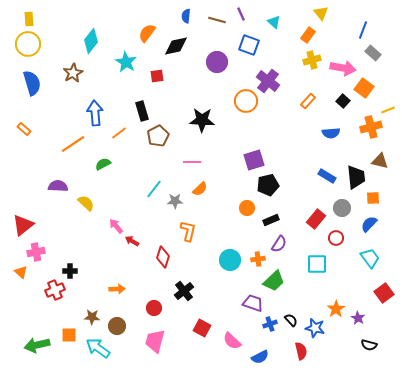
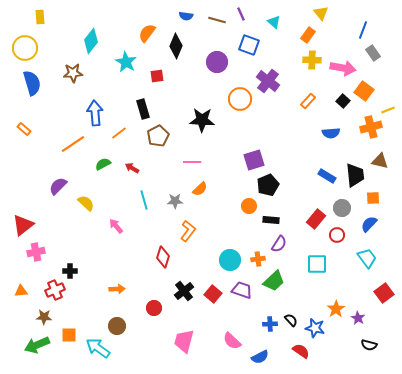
blue semicircle at (186, 16): rotated 88 degrees counterclockwise
yellow rectangle at (29, 19): moved 11 px right, 2 px up
yellow circle at (28, 44): moved 3 px left, 4 px down
black diamond at (176, 46): rotated 55 degrees counterclockwise
gray rectangle at (373, 53): rotated 14 degrees clockwise
yellow cross at (312, 60): rotated 18 degrees clockwise
brown star at (73, 73): rotated 24 degrees clockwise
orange square at (364, 88): moved 3 px down
orange circle at (246, 101): moved 6 px left, 2 px up
black rectangle at (142, 111): moved 1 px right, 2 px up
black trapezoid at (356, 177): moved 1 px left, 2 px up
black pentagon at (268, 185): rotated 10 degrees counterclockwise
purple semicircle at (58, 186): rotated 48 degrees counterclockwise
cyan line at (154, 189): moved 10 px left, 11 px down; rotated 54 degrees counterclockwise
orange circle at (247, 208): moved 2 px right, 2 px up
black rectangle at (271, 220): rotated 28 degrees clockwise
orange L-shape at (188, 231): rotated 25 degrees clockwise
red circle at (336, 238): moved 1 px right, 3 px up
red arrow at (132, 241): moved 73 px up
cyan trapezoid at (370, 258): moved 3 px left
orange triangle at (21, 272): moved 19 px down; rotated 48 degrees counterclockwise
purple trapezoid at (253, 303): moved 11 px left, 13 px up
brown star at (92, 317): moved 48 px left
blue cross at (270, 324): rotated 16 degrees clockwise
red square at (202, 328): moved 11 px right, 34 px up; rotated 12 degrees clockwise
pink trapezoid at (155, 341): moved 29 px right
green arrow at (37, 345): rotated 10 degrees counterclockwise
red semicircle at (301, 351): rotated 42 degrees counterclockwise
